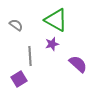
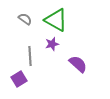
gray semicircle: moved 9 px right, 6 px up
